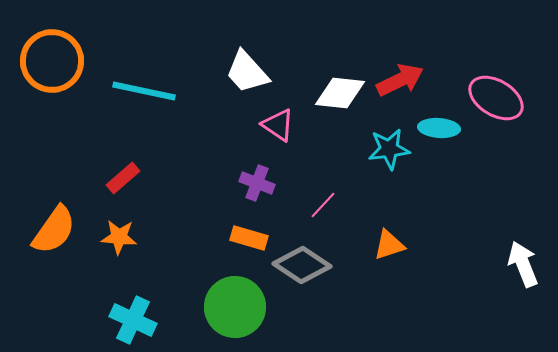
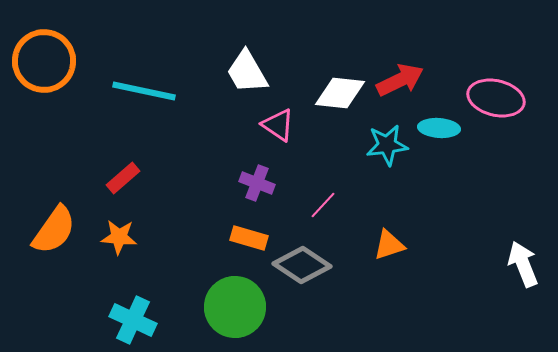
orange circle: moved 8 px left
white trapezoid: rotated 12 degrees clockwise
pink ellipse: rotated 18 degrees counterclockwise
cyan star: moved 2 px left, 4 px up
